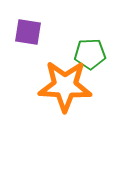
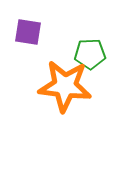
orange star: rotated 4 degrees clockwise
